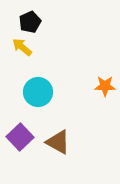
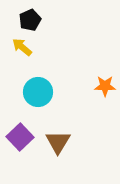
black pentagon: moved 2 px up
brown triangle: rotated 32 degrees clockwise
